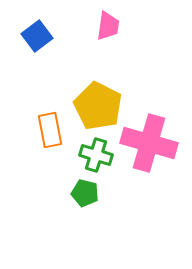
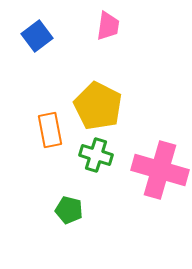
pink cross: moved 11 px right, 27 px down
green pentagon: moved 16 px left, 17 px down
